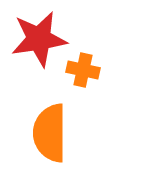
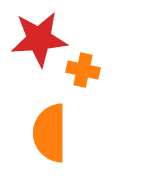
red star: rotated 4 degrees clockwise
